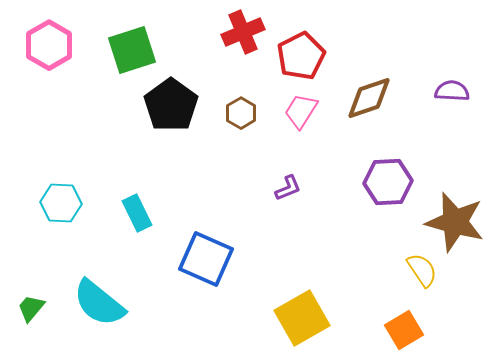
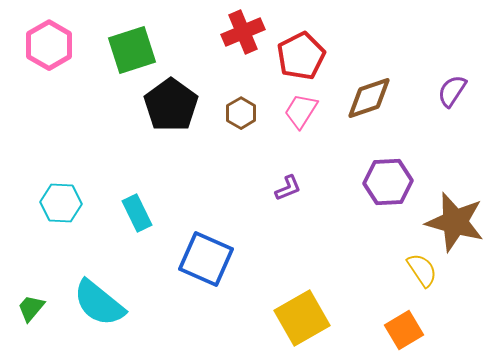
purple semicircle: rotated 60 degrees counterclockwise
